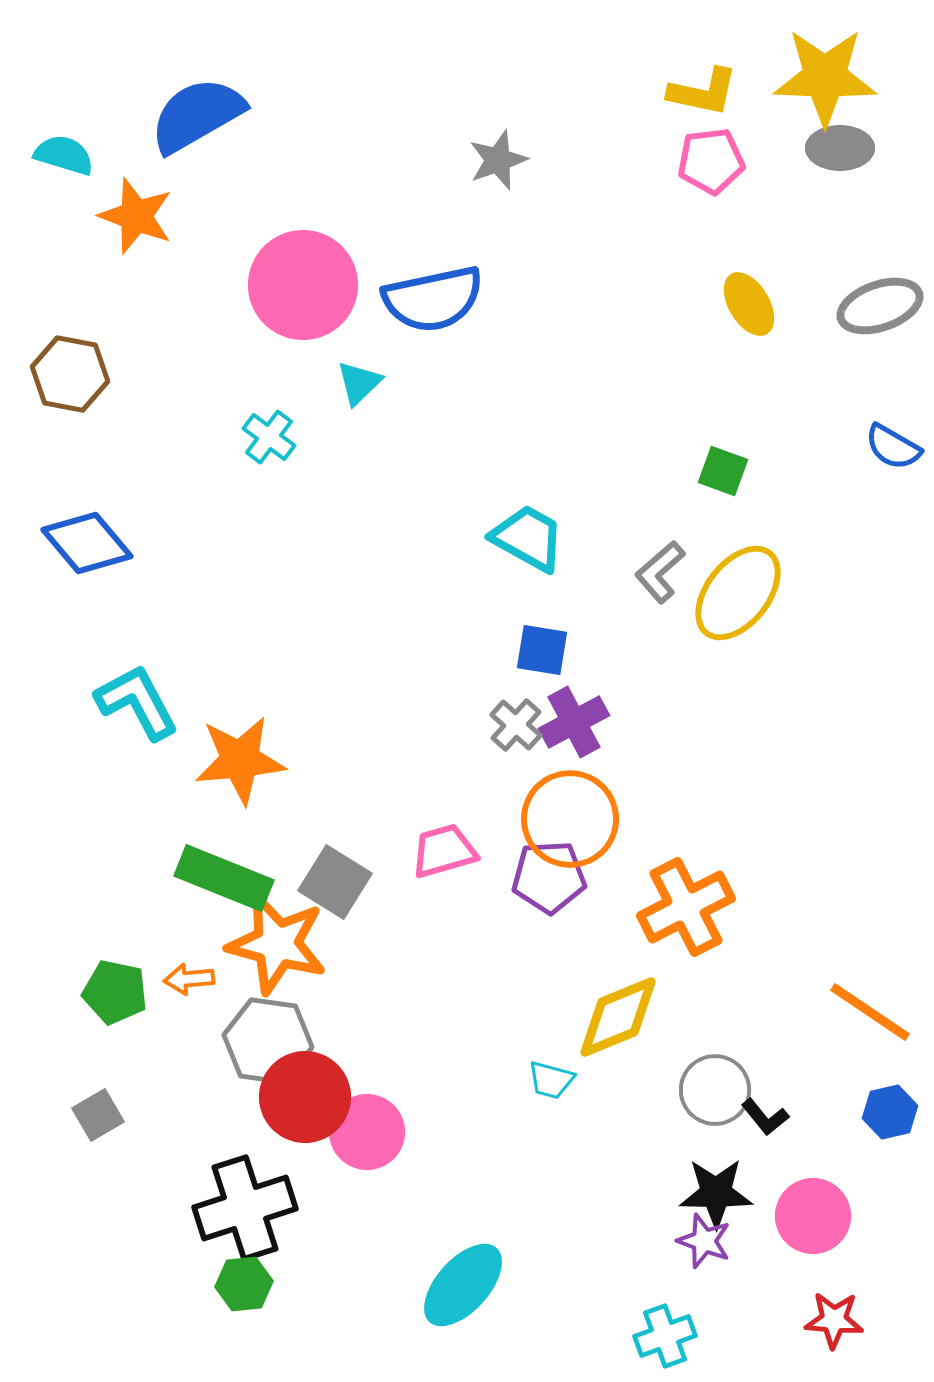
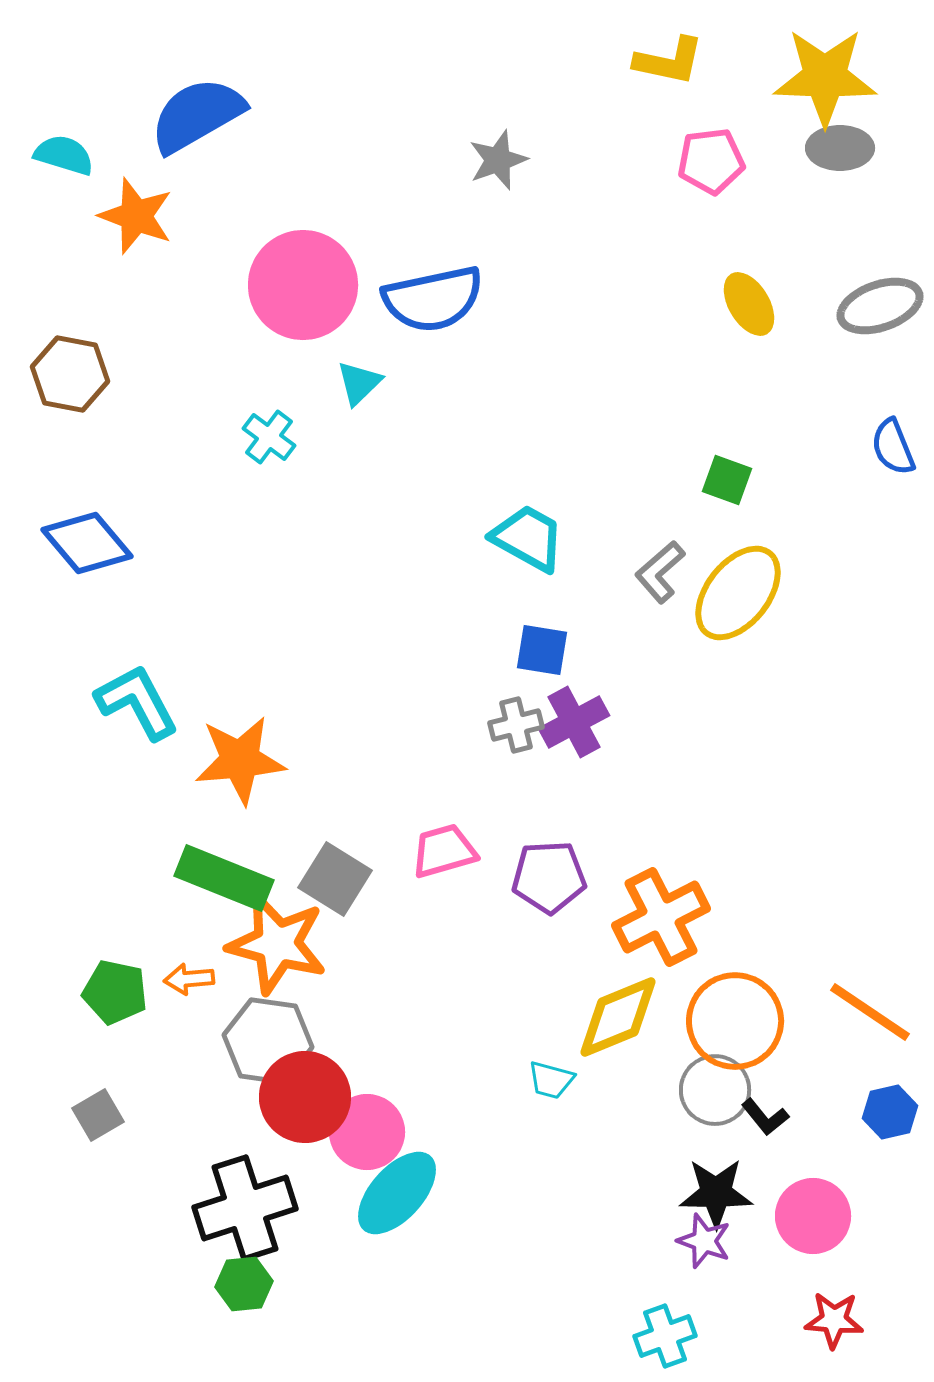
yellow L-shape at (703, 92): moved 34 px left, 31 px up
blue semicircle at (893, 447): rotated 38 degrees clockwise
green square at (723, 471): moved 4 px right, 9 px down
gray cross at (516, 725): rotated 34 degrees clockwise
orange circle at (570, 819): moved 165 px right, 202 px down
gray square at (335, 882): moved 3 px up
orange cross at (686, 907): moved 25 px left, 10 px down
cyan ellipse at (463, 1285): moved 66 px left, 92 px up
